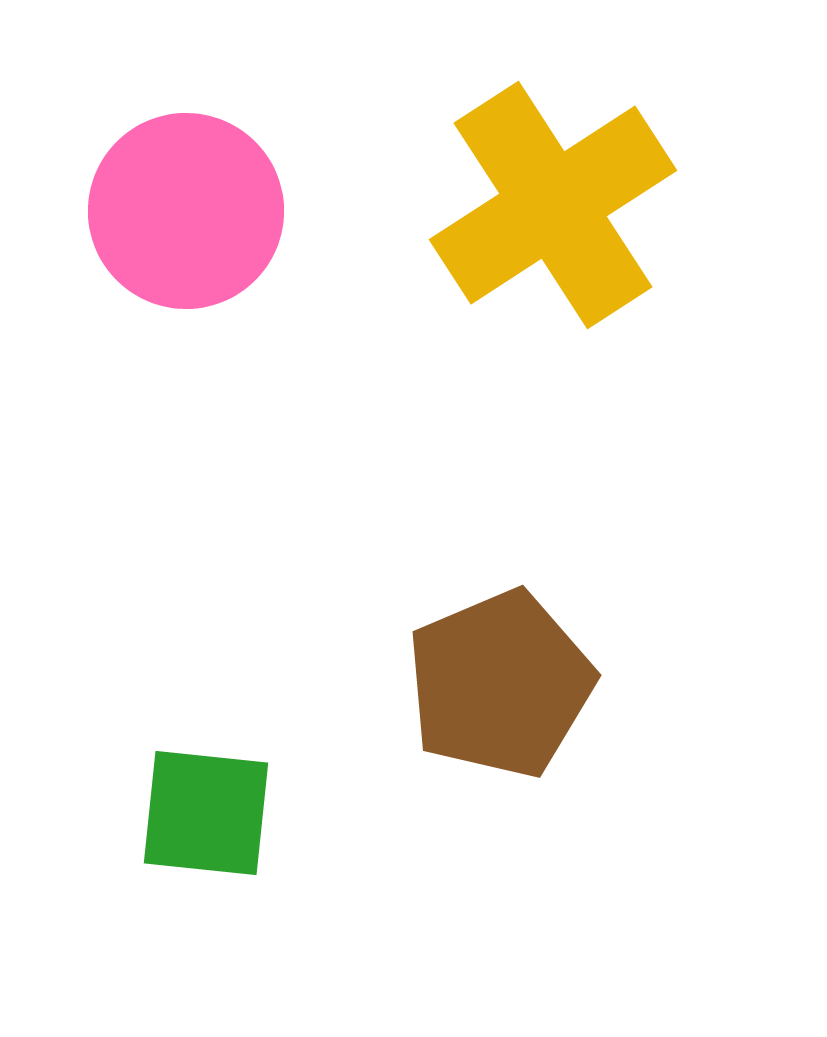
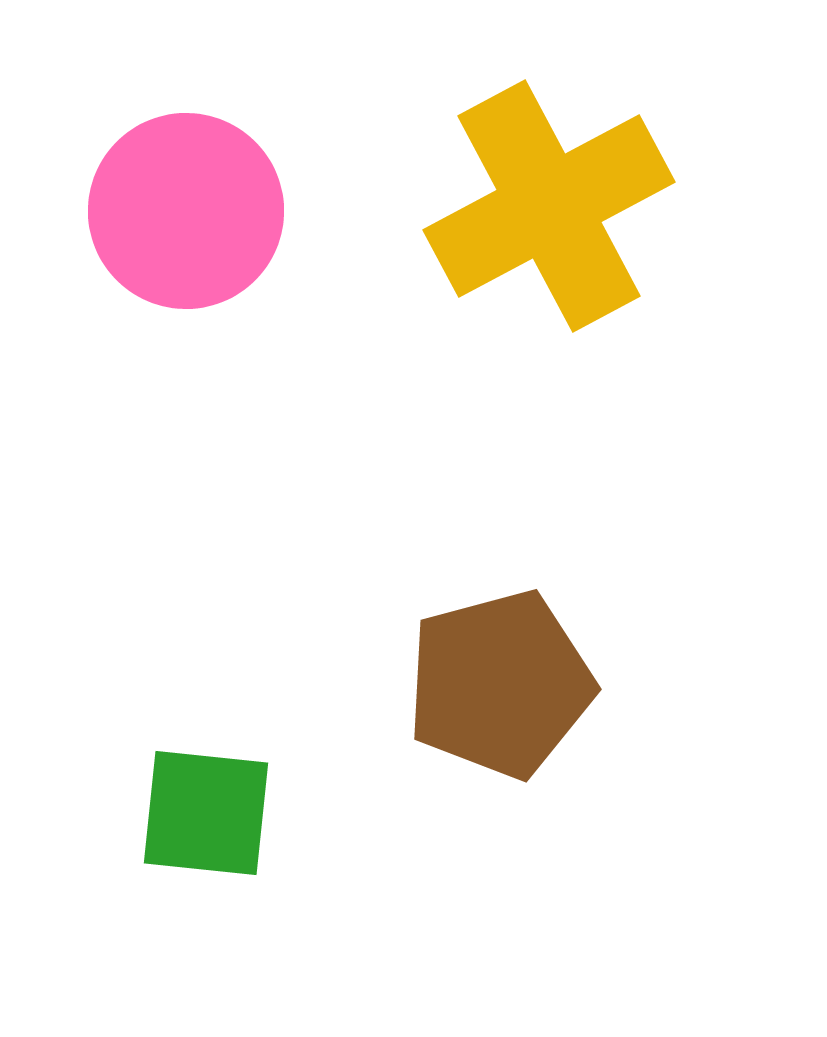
yellow cross: moved 4 px left, 1 px down; rotated 5 degrees clockwise
brown pentagon: rotated 8 degrees clockwise
